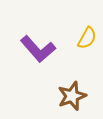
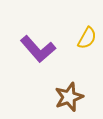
brown star: moved 3 px left, 1 px down
